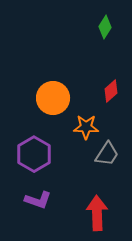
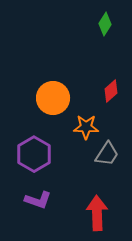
green diamond: moved 3 px up
